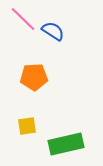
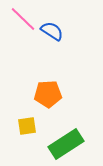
blue semicircle: moved 1 px left
orange pentagon: moved 14 px right, 17 px down
green rectangle: rotated 20 degrees counterclockwise
